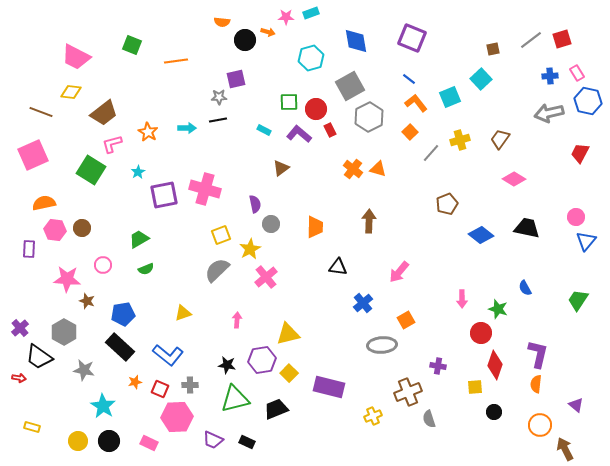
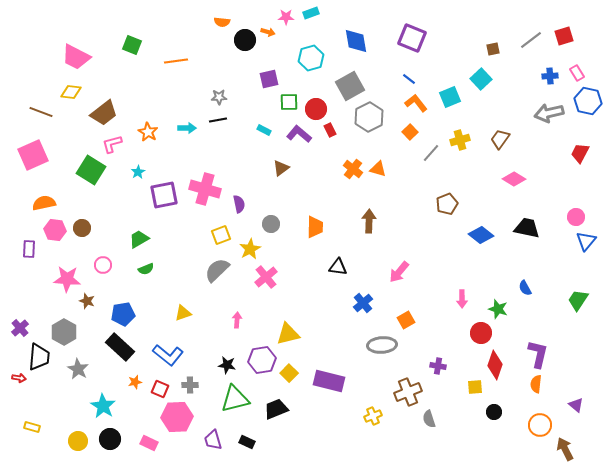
red square at (562, 39): moved 2 px right, 3 px up
purple square at (236, 79): moved 33 px right
purple semicircle at (255, 204): moved 16 px left
black trapezoid at (39, 357): rotated 120 degrees counterclockwise
gray star at (84, 370): moved 6 px left, 1 px up; rotated 20 degrees clockwise
purple rectangle at (329, 387): moved 6 px up
purple trapezoid at (213, 440): rotated 50 degrees clockwise
black circle at (109, 441): moved 1 px right, 2 px up
